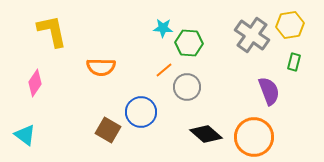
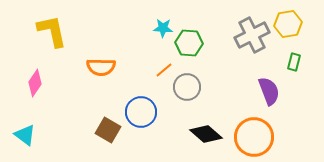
yellow hexagon: moved 2 px left, 1 px up
gray cross: rotated 28 degrees clockwise
